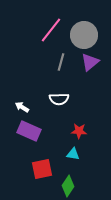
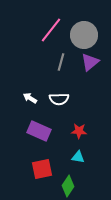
white arrow: moved 8 px right, 9 px up
purple rectangle: moved 10 px right
cyan triangle: moved 5 px right, 3 px down
